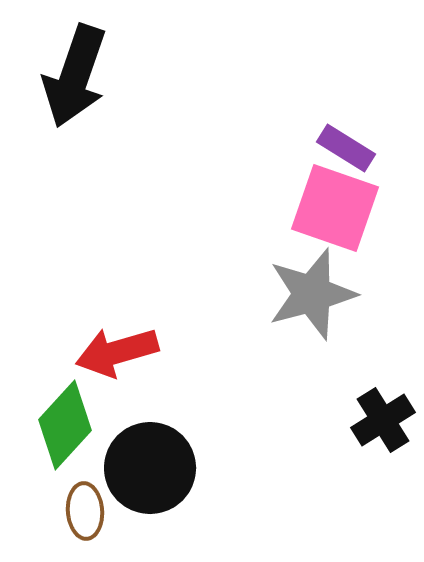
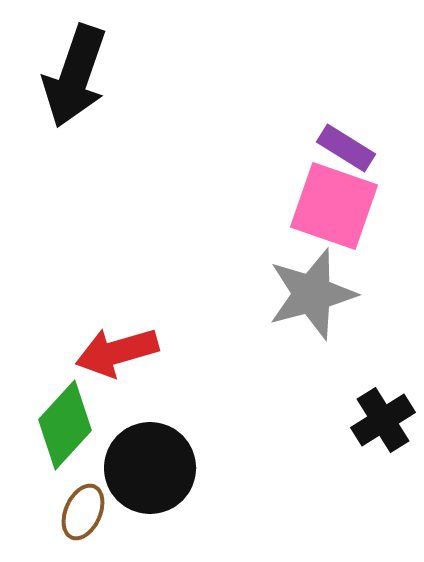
pink square: moved 1 px left, 2 px up
brown ellipse: moved 2 px left, 1 px down; rotated 28 degrees clockwise
